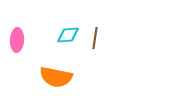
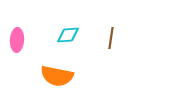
brown line: moved 16 px right
orange semicircle: moved 1 px right, 1 px up
